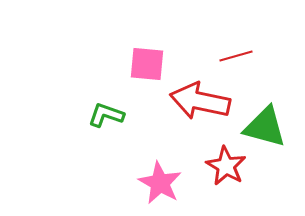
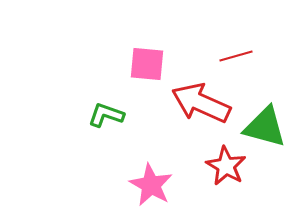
red arrow: moved 1 px right, 2 px down; rotated 12 degrees clockwise
pink star: moved 9 px left, 2 px down
